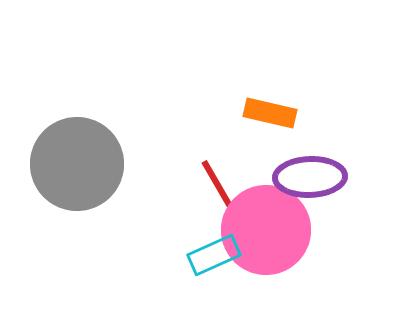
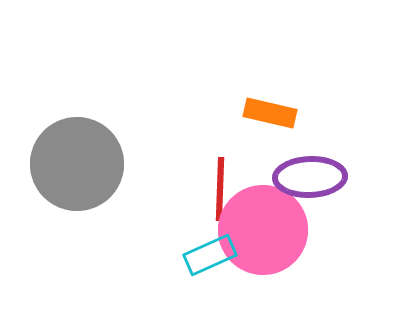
red line: rotated 32 degrees clockwise
pink circle: moved 3 px left
cyan rectangle: moved 4 px left
